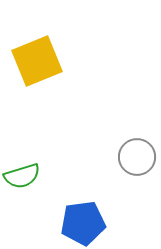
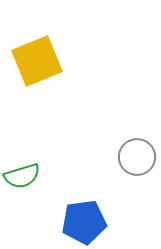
blue pentagon: moved 1 px right, 1 px up
